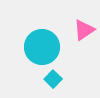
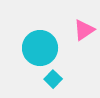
cyan circle: moved 2 px left, 1 px down
